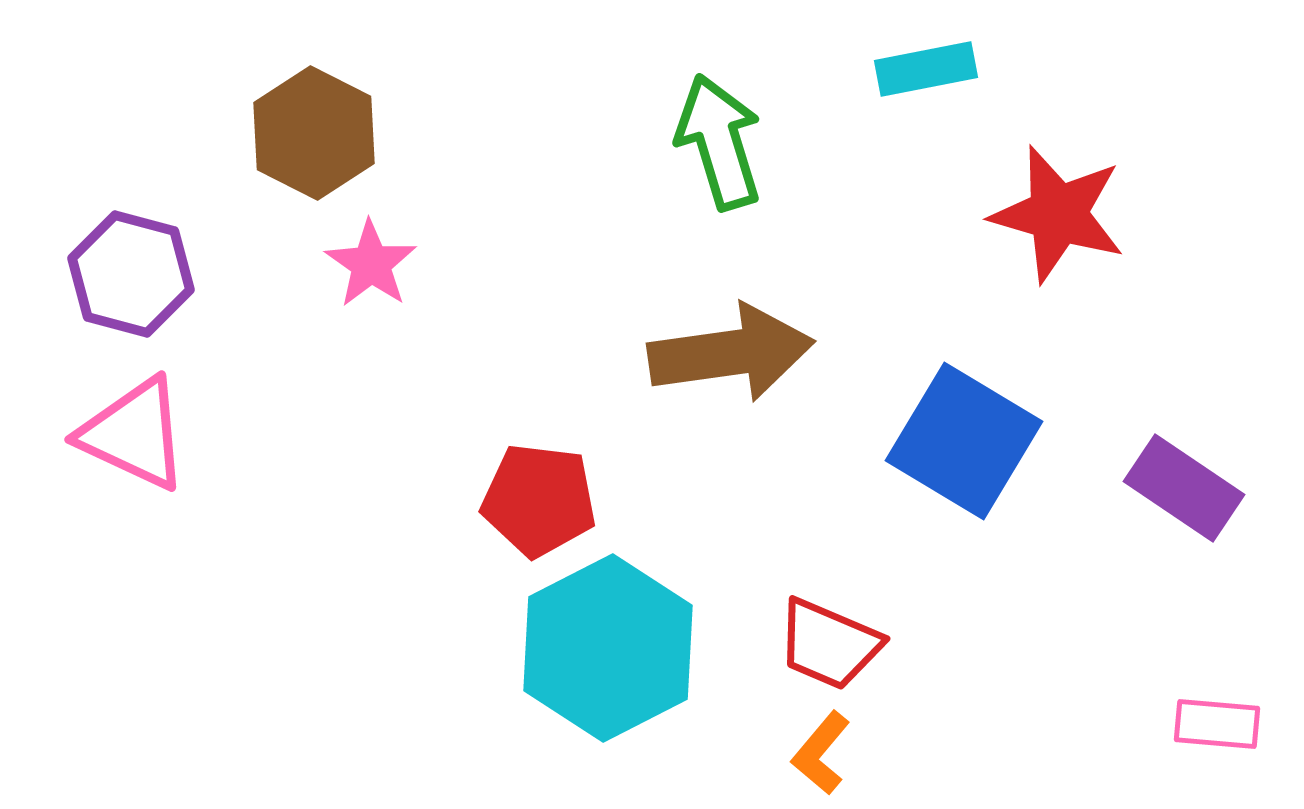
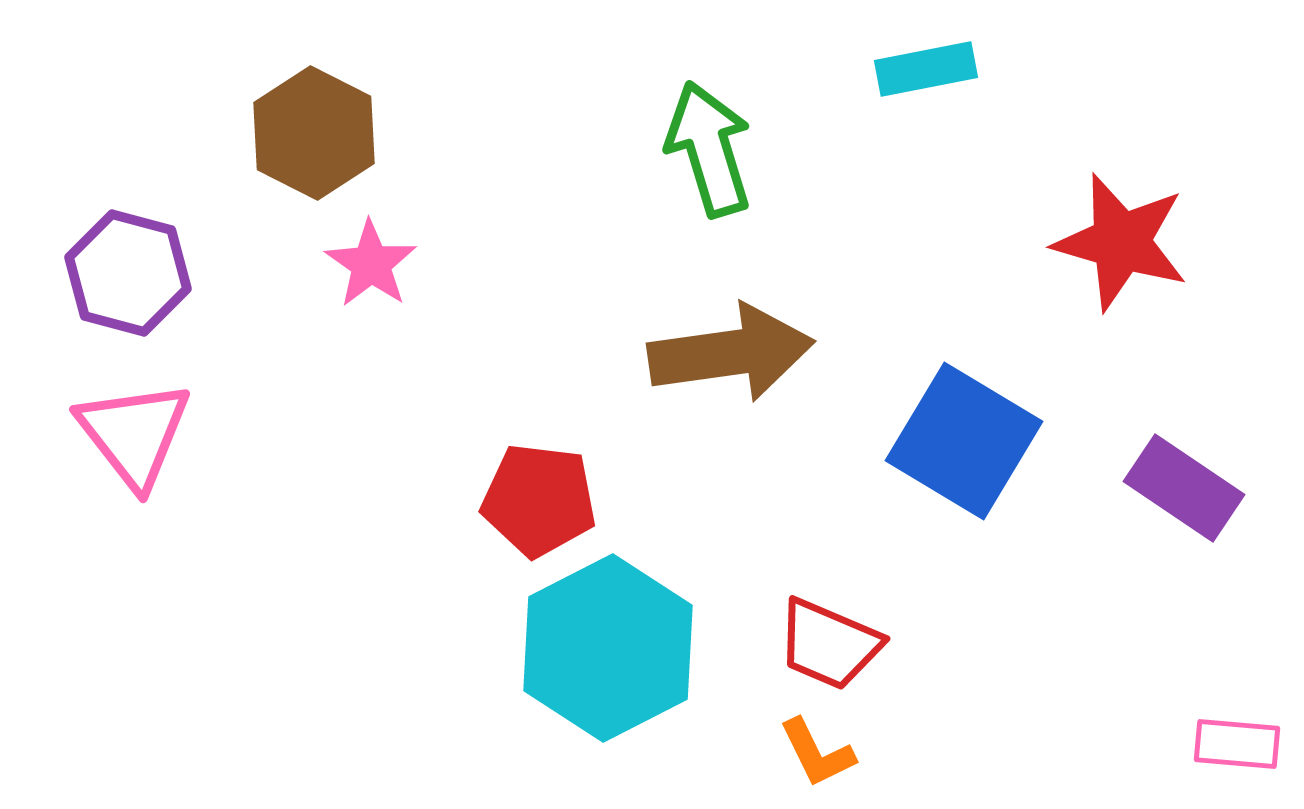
green arrow: moved 10 px left, 7 px down
red star: moved 63 px right, 28 px down
purple hexagon: moved 3 px left, 1 px up
pink triangle: rotated 27 degrees clockwise
pink rectangle: moved 20 px right, 20 px down
orange L-shape: moved 4 px left; rotated 66 degrees counterclockwise
